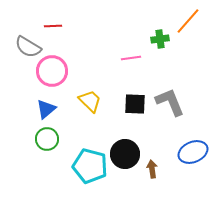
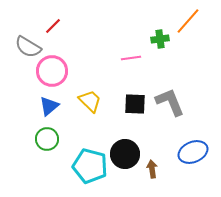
red line: rotated 42 degrees counterclockwise
blue triangle: moved 3 px right, 3 px up
